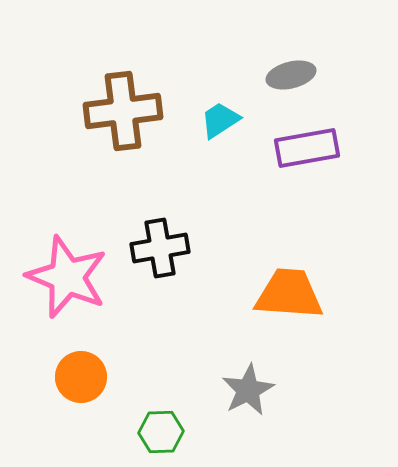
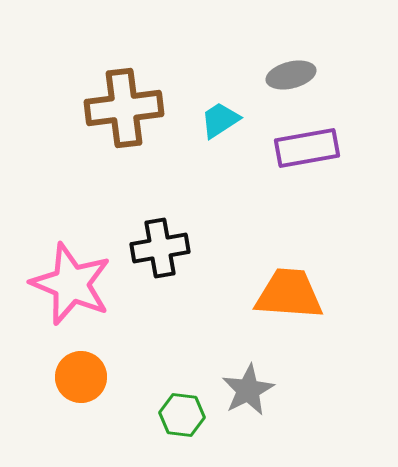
brown cross: moved 1 px right, 3 px up
pink star: moved 4 px right, 7 px down
green hexagon: moved 21 px right, 17 px up; rotated 9 degrees clockwise
